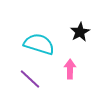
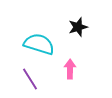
black star: moved 2 px left, 5 px up; rotated 12 degrees clockwise
purple line: rotated 15 degrees clockwise
